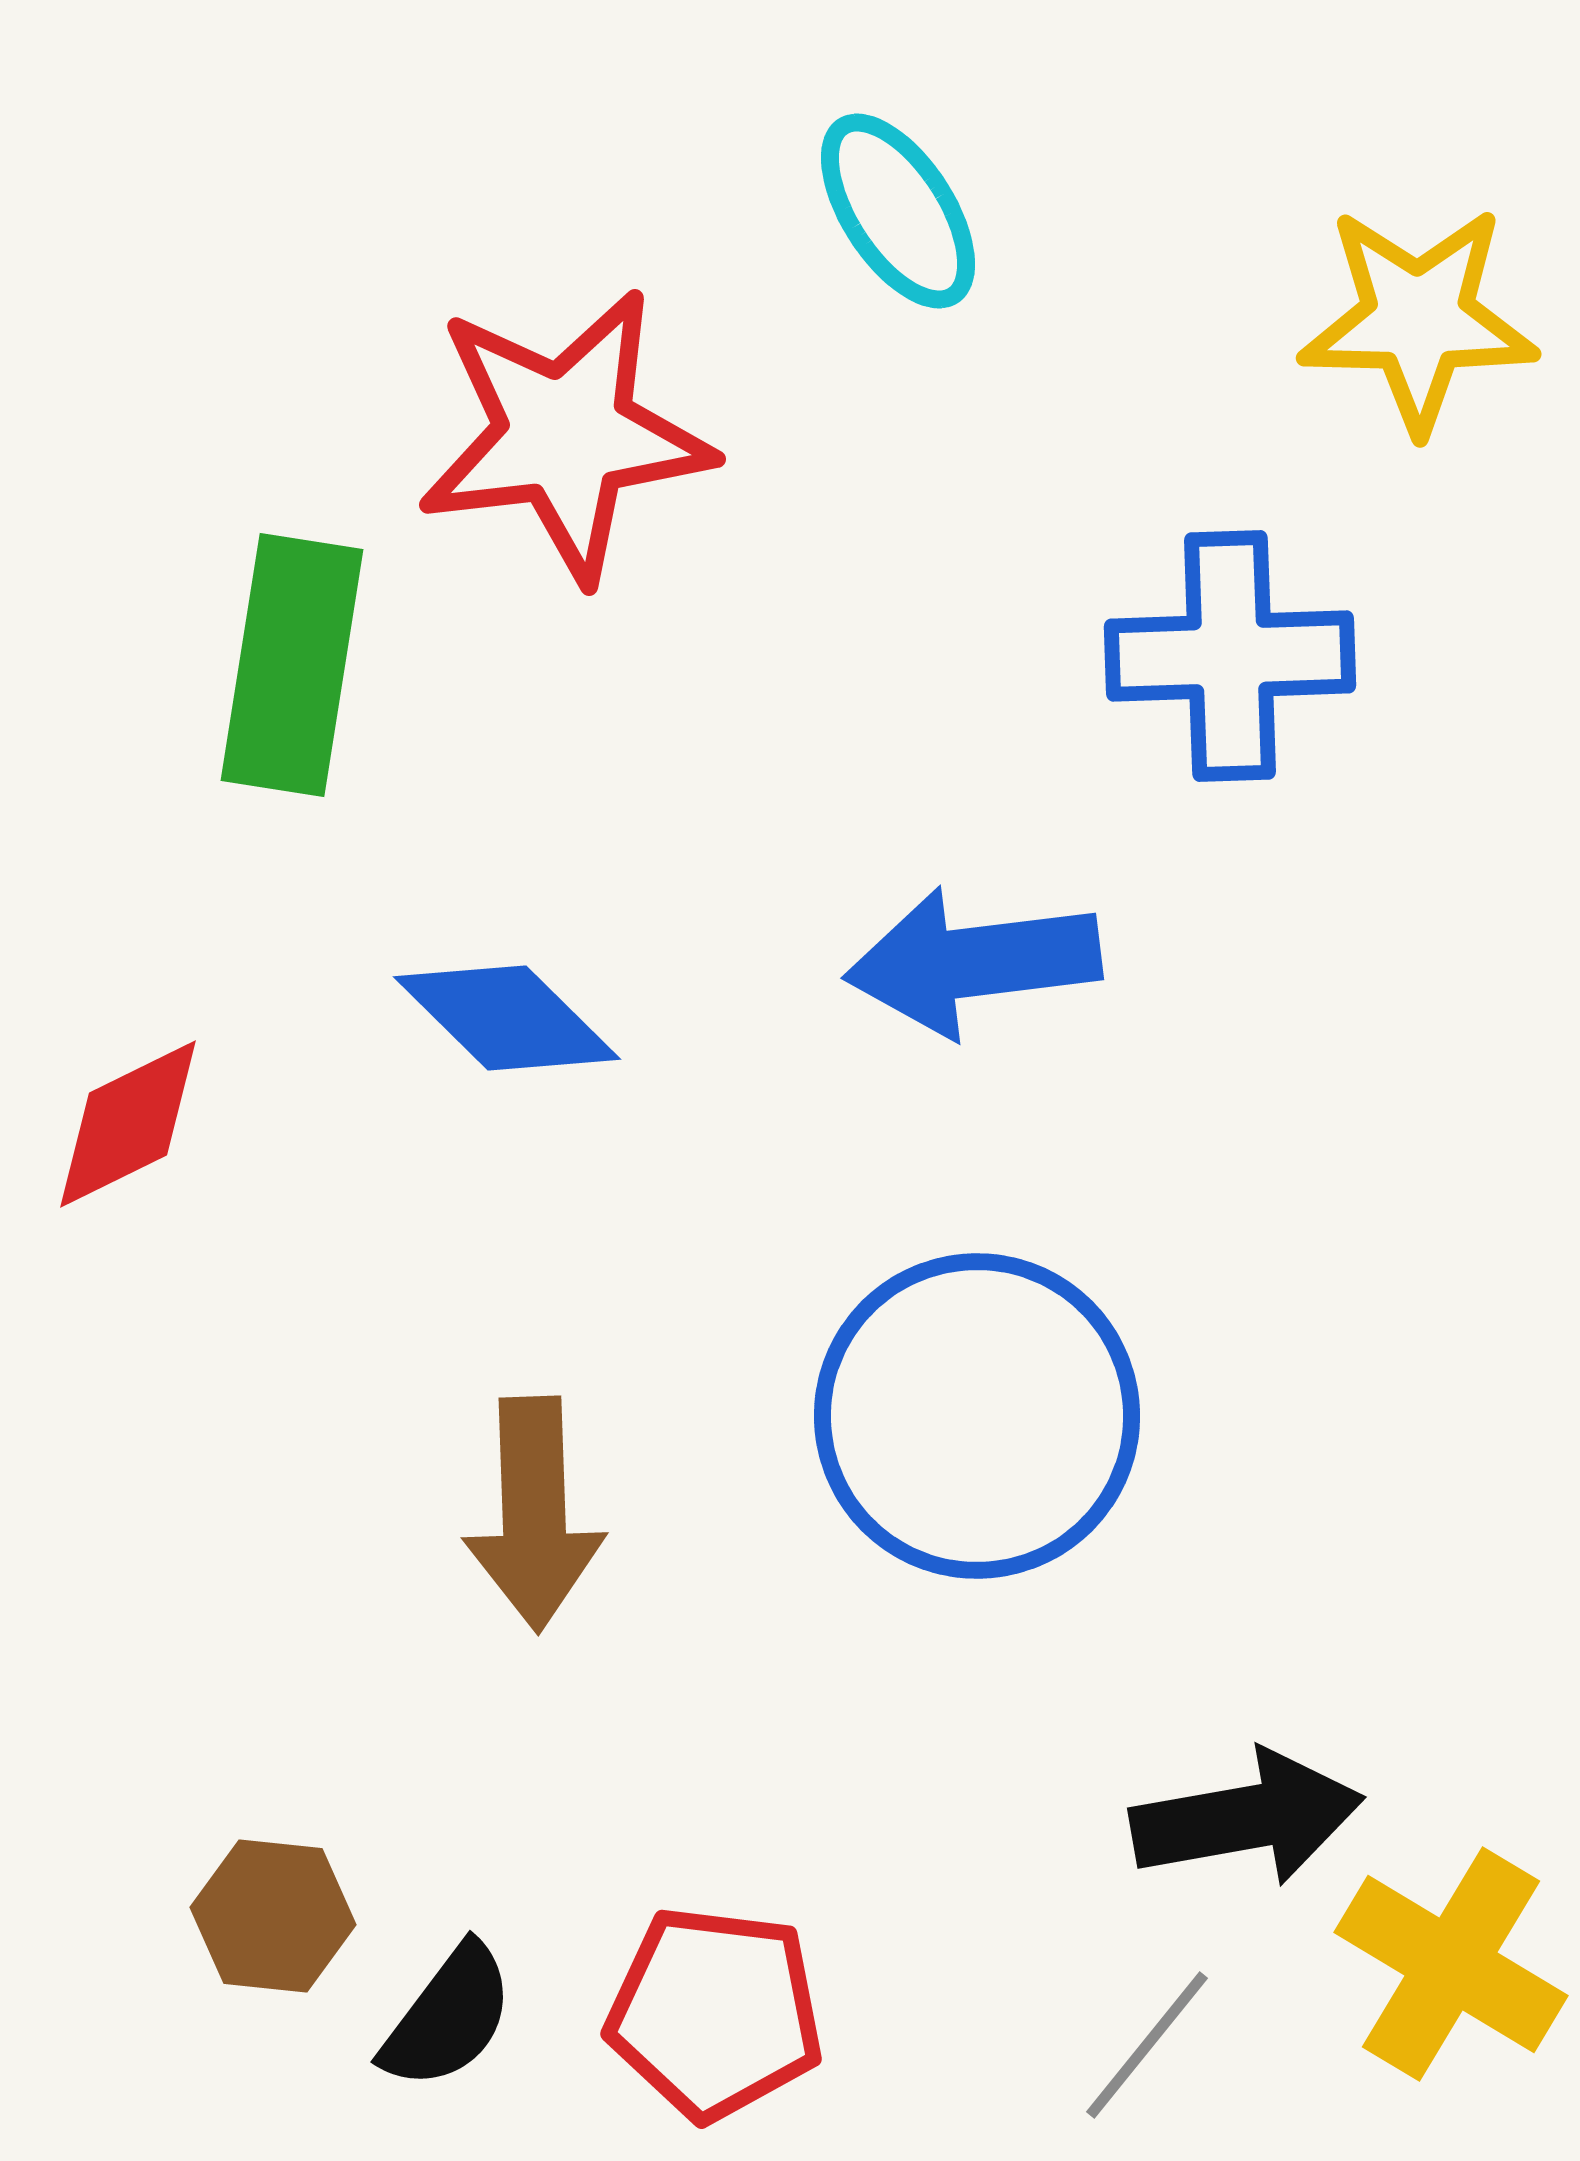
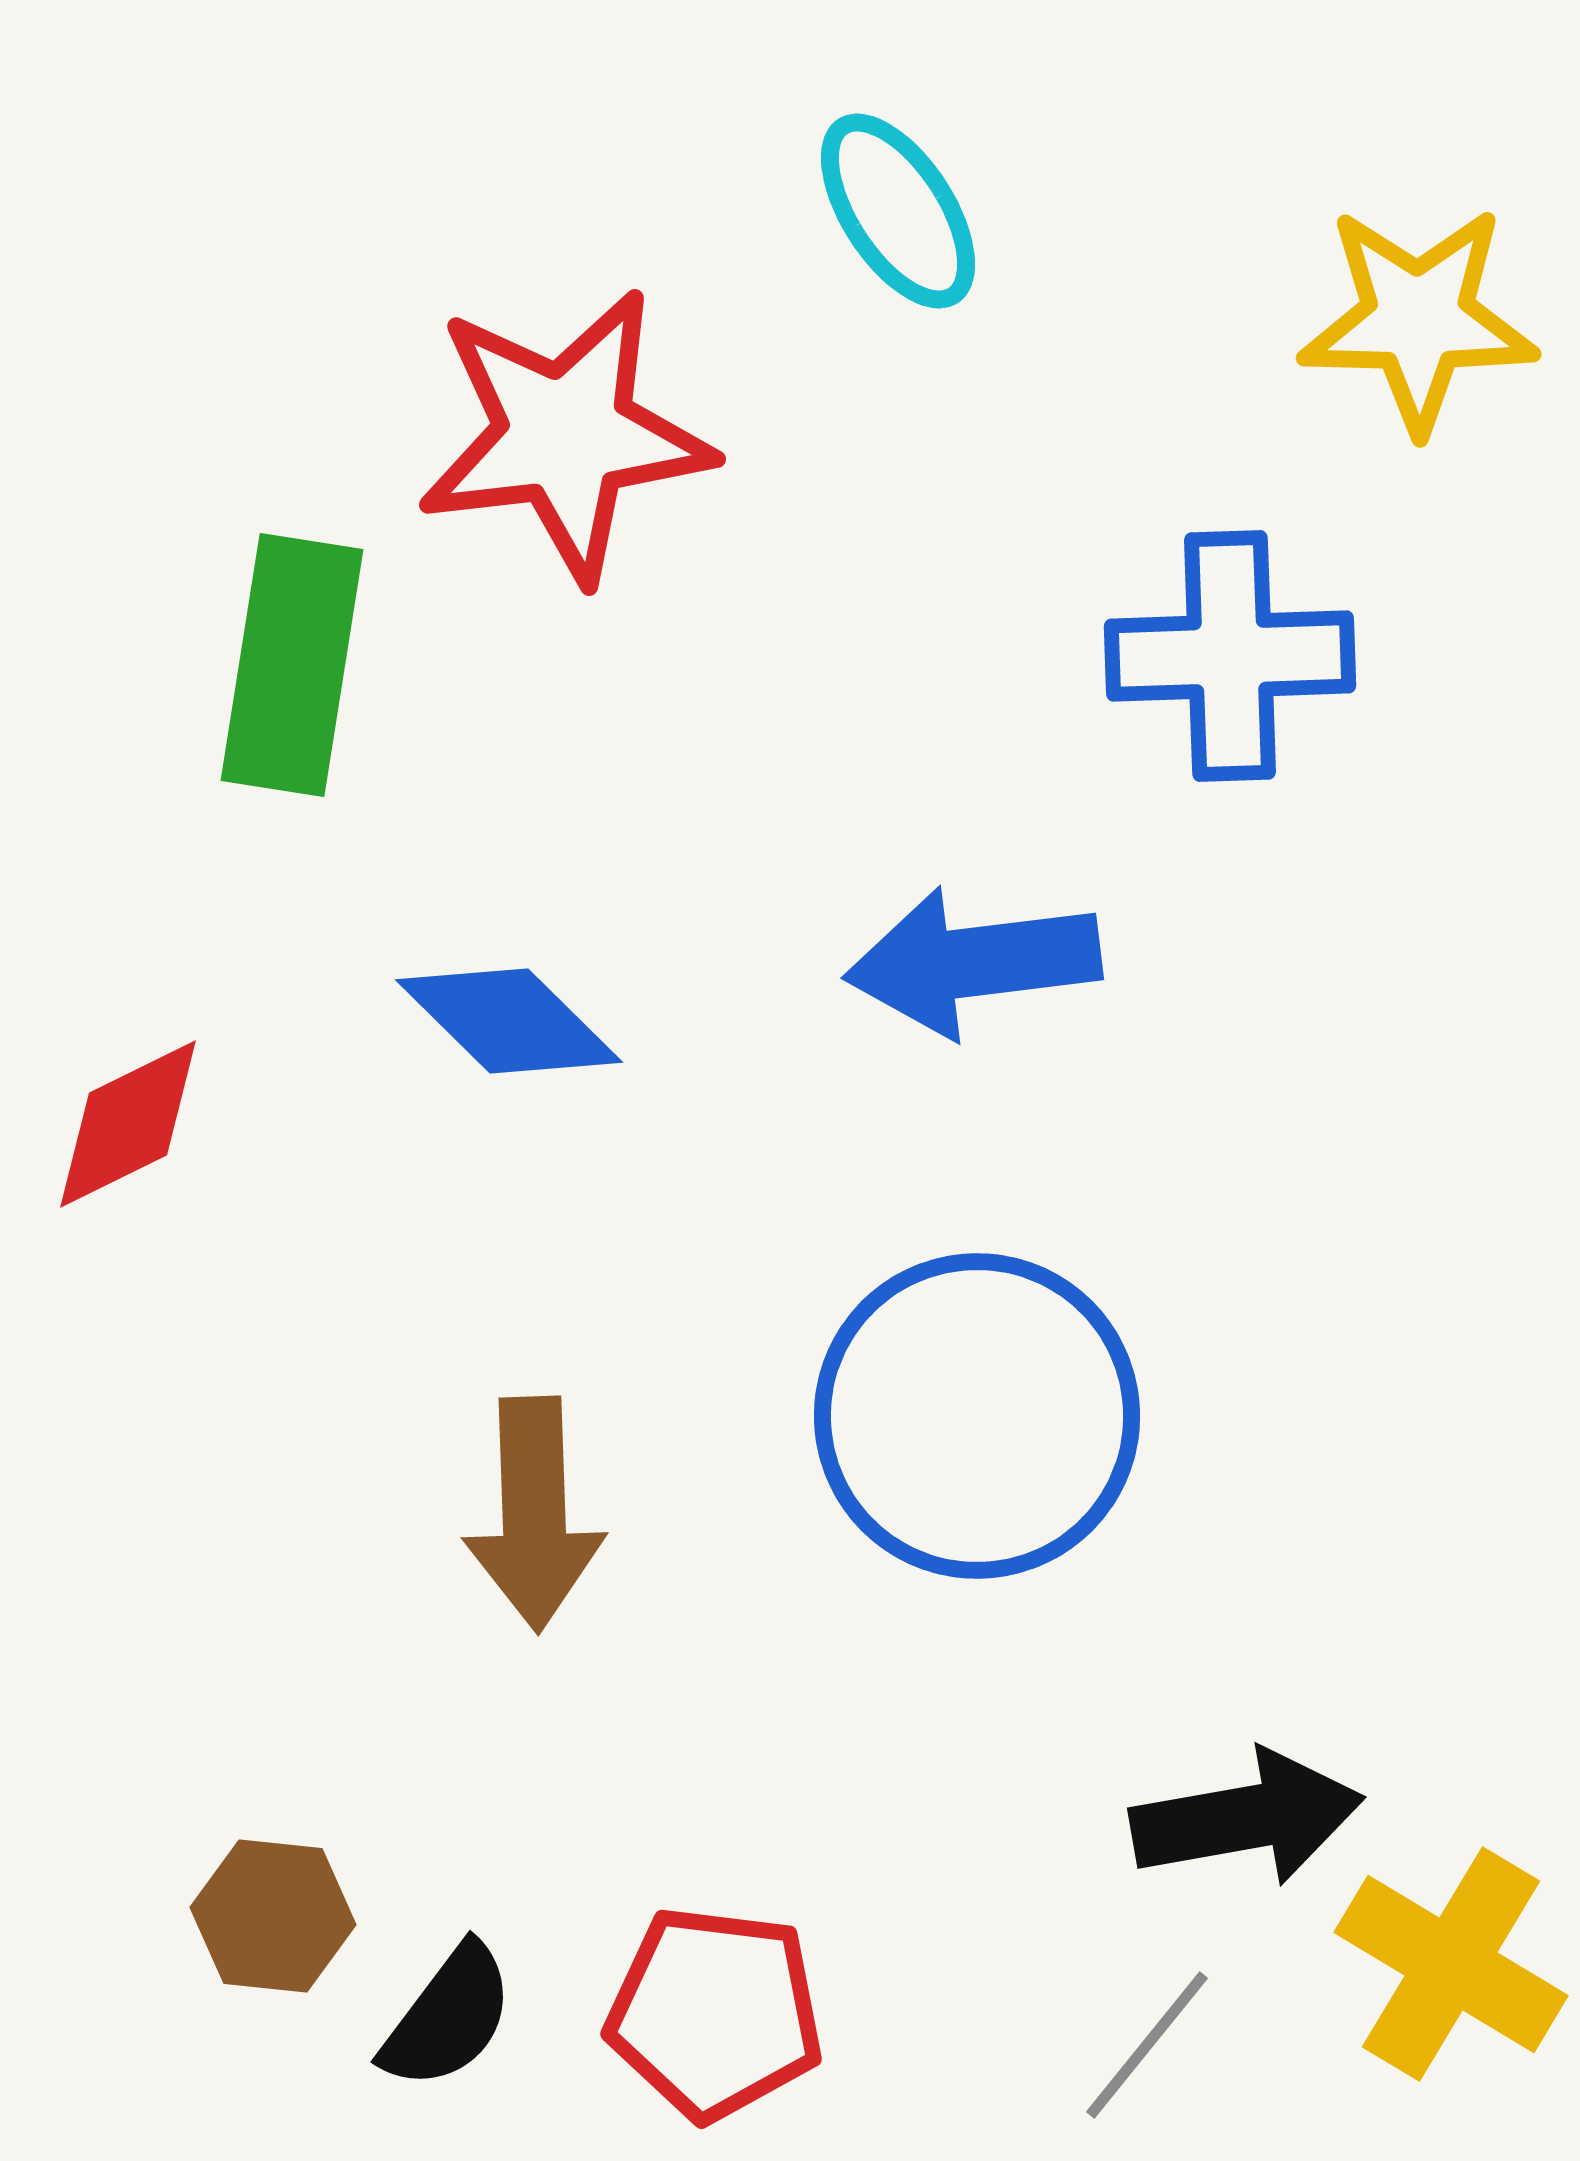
blue diamond: moved 2 px right, 3 px down
